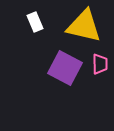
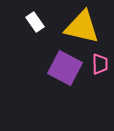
white rectangle: rotated 12 degrees counterclockwise
yellow triangle: moved 2 px left, 1 px down
